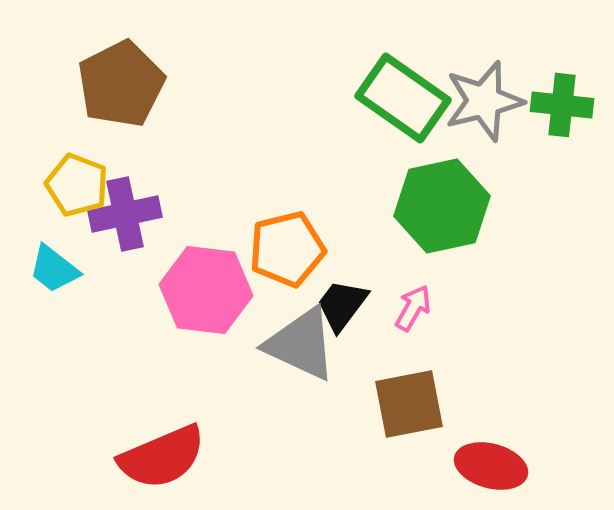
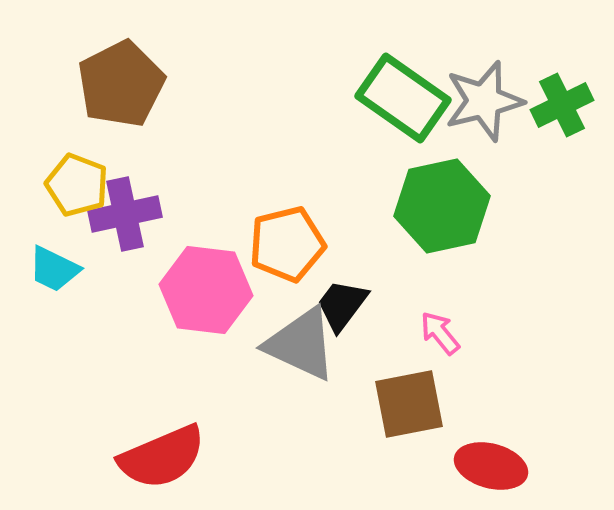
green cross: rotated 32 degrees counterclockwise
orange pentagon: moved 5 px up
cyan trapezoid: rotated 12 degrees counterclockwise
pink arrow: moved 27 px right, 25 px down; rotated 69 degrees counterclockwise
